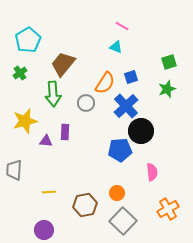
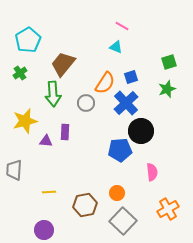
blue cross: moved 3 px up
